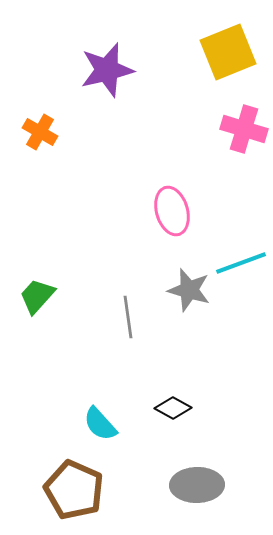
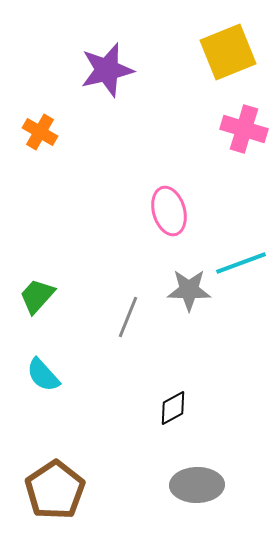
pink ellipse: moved 3 px left
gray star: rotated 15 degrees counterclockwise
gray line: rotated 30 degrees clockwise
black diamond: rotated 57 degrees counterclockwise
cyan semicircle: moved 57 px left, 49 px up
brown pentagon: moved 19 px left; rotated 14 degrees clockwise
